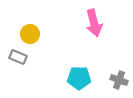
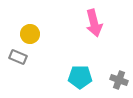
cyan pentagon: moved 1 px right, 1 px up
